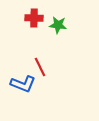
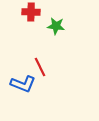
red cross: moved 3 px left, 6 px up
green star: moved 2 px left, 1 px down
